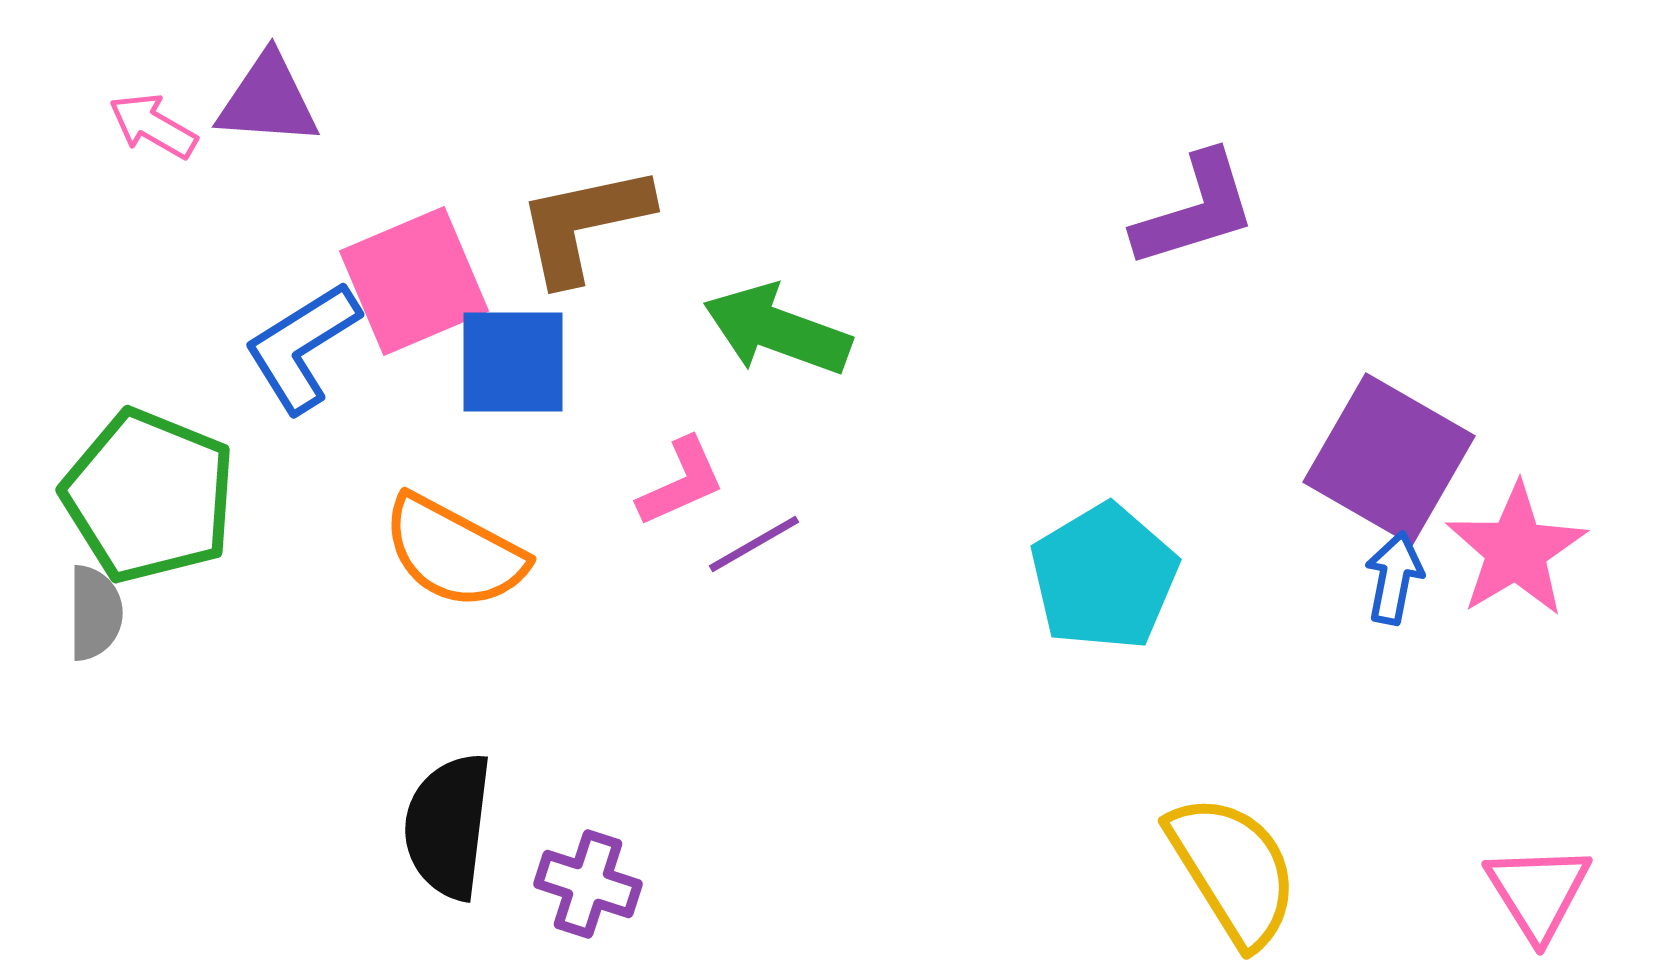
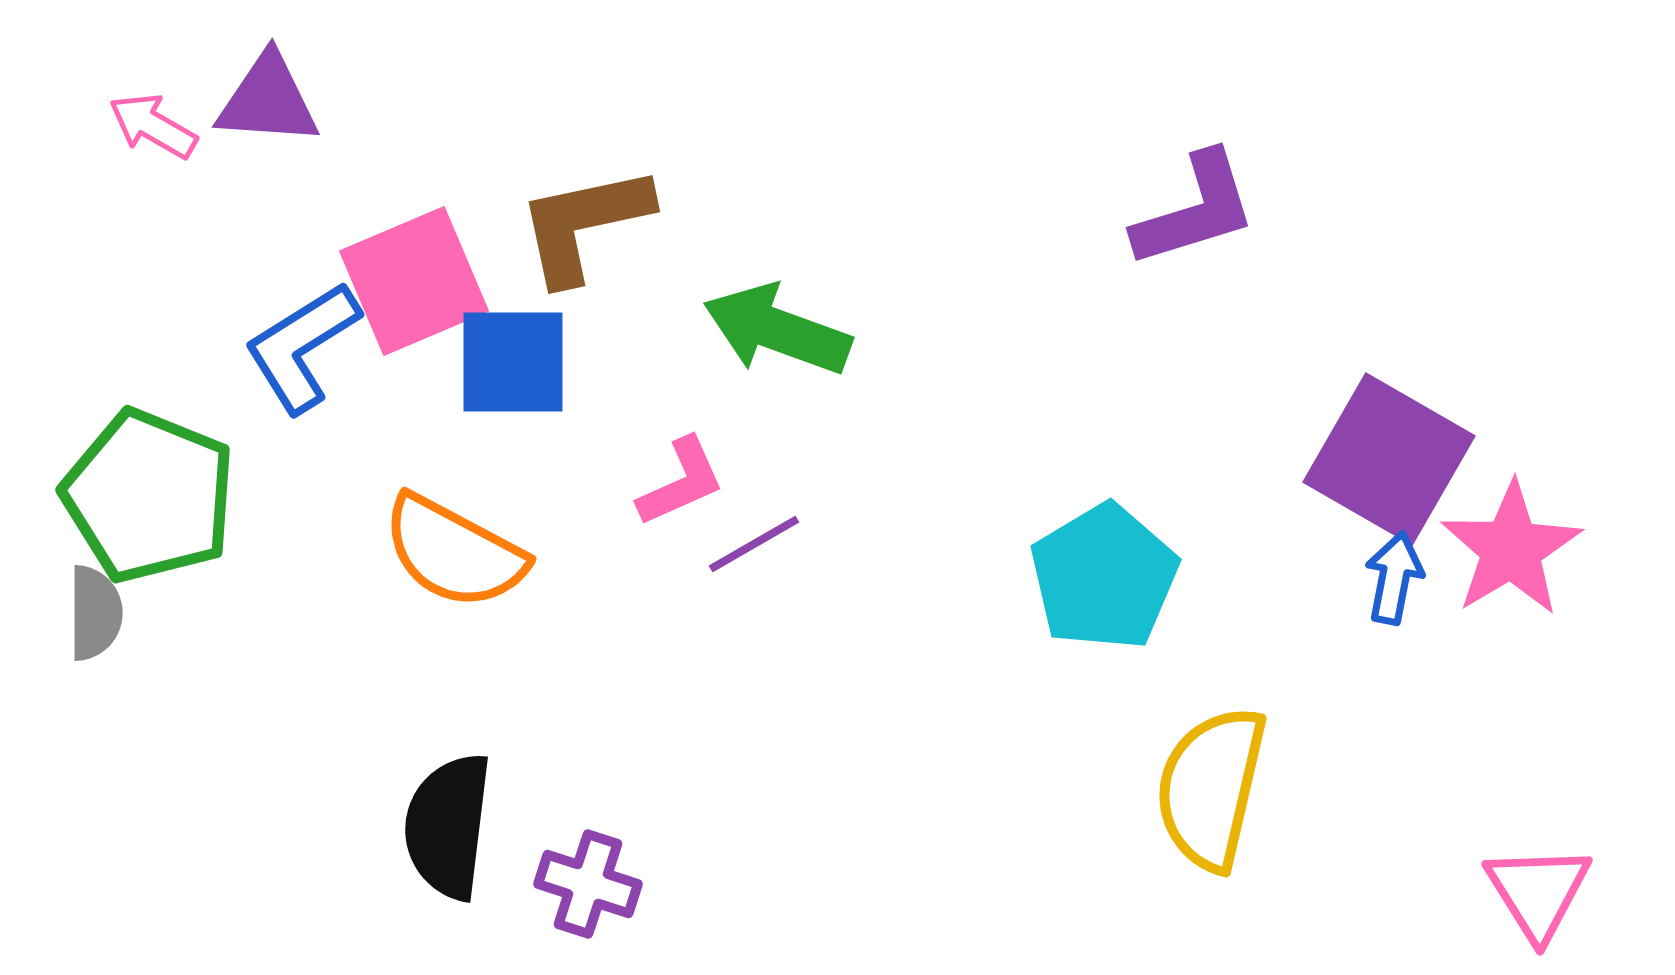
pink star: moved 5 px left, 1 px up
yellow semicircle: moved 22 px left, 82 px up; rotated 135 degrees counterclockwise
